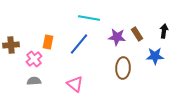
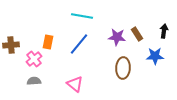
cyan line: moved 7 px left, 2 px up
